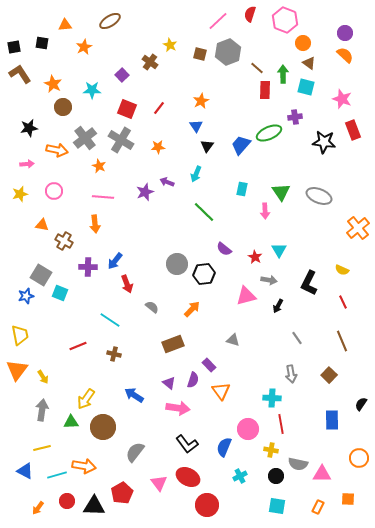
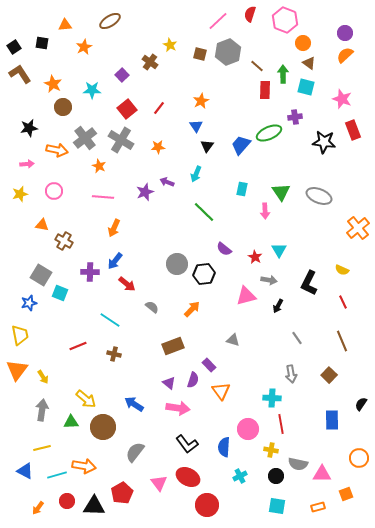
black square at (14, 47): rotated 24 degrees counterclockwise
orange semicircle at (345, 55): rotated 84 degrees counterclockwise
brown line at (257, 68): moved 2 px up
red square at (127, 109): rotated 30 degrees clockwise
orange arrow at (95, 224): moved 19 px right, 4 px down; rotated 30 degrees clockwise
purple cross at (88, 267): moved 2 px right, 5 px down
red arrow at (127, 284): rotated 30 degrees counterclockwise
blue star at (26, 296): moved 3 px right, 7 px down
brown rectangle at (173, 344): moved 2 px down
blue arrow at (134, 395): moved 9 px down
yellow arrow at (86, 399): rotated 85 degrees counterclockwise
blue semicircle at (224, 447): rotated 18 degrees counterclockwise
orange square at (348, 499): moved 2 px left, 5 px up; rotated 24 degrees counterclockwise
orange rectangle at (318, 507): rotated 48 degrees clockwise
